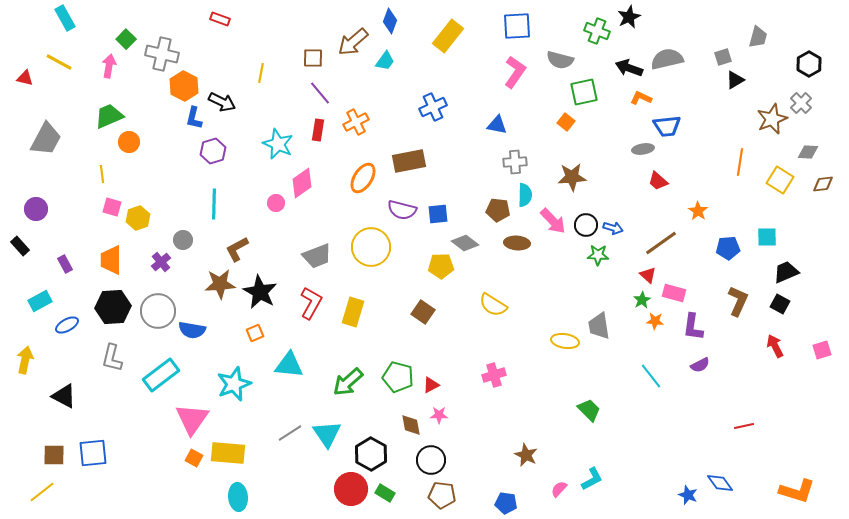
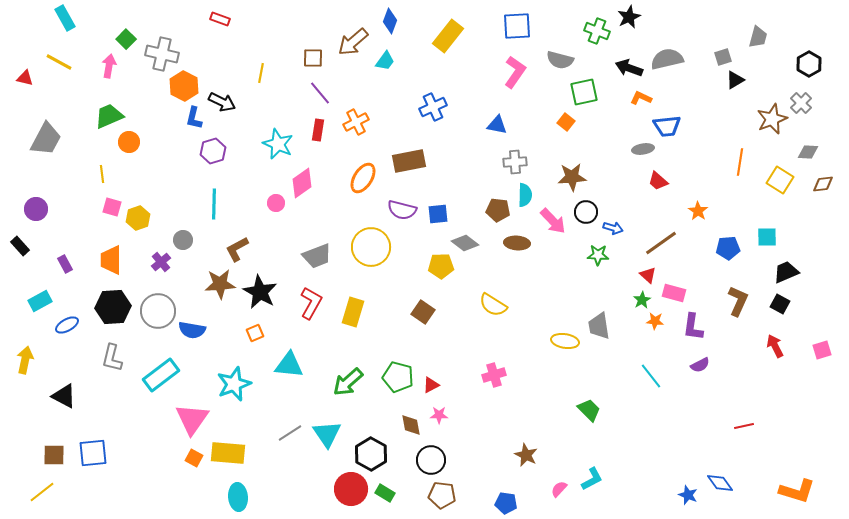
black circle at (586, 225): moved 13 px up
